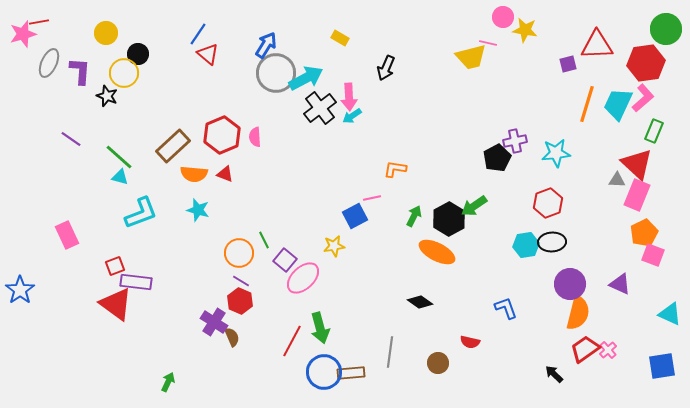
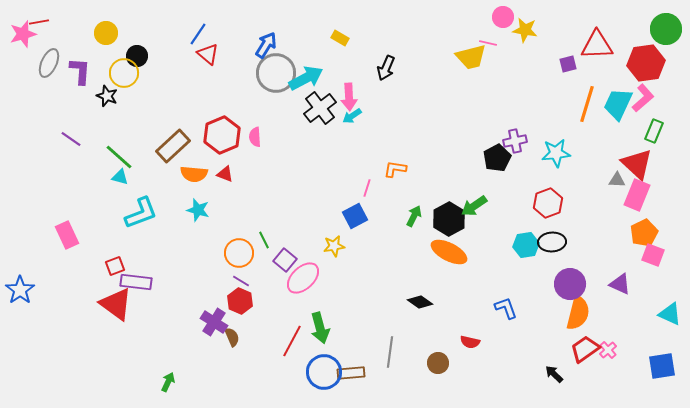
black circle at (138, 54): moved 1 px left, 2 px down
pink line at (372, 198): moved 5 px left, 10 px up; rotated 60 degrees counterclockwise
orange ellipse at (437, 252): moved 12 px right
